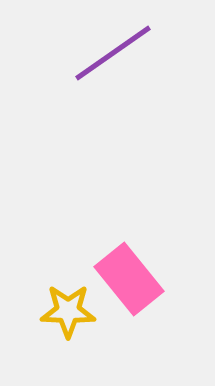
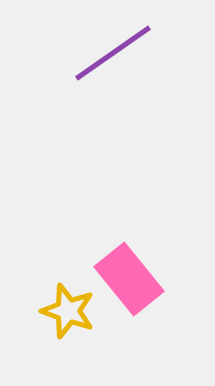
yellow star: rotated 18 degrees clockwise
